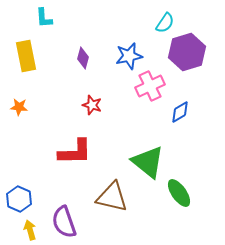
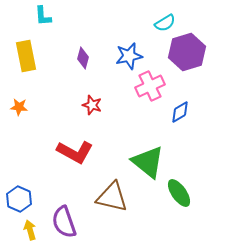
cyan L-shape: moved 1 px left, 2 px up
cyan semicircle: rotated 25 degrees clockwise
red L-shape: rotated 30 degrees clockwise
